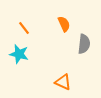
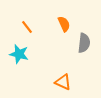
orange line: moved 3 px right, 1 px up
gray semicircle: moved 1 px up
